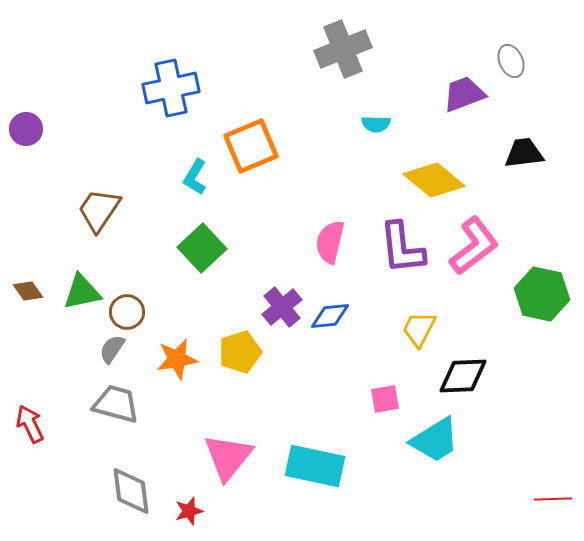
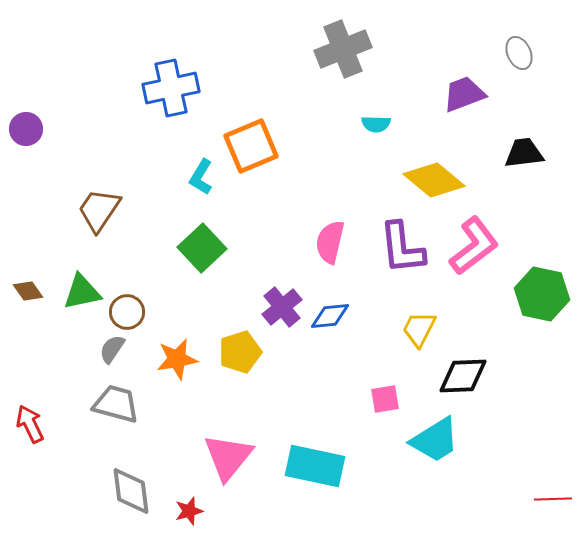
gray ellipse: moved 8 px right, 8 px up
cyan L-shape: moved 6 px right
